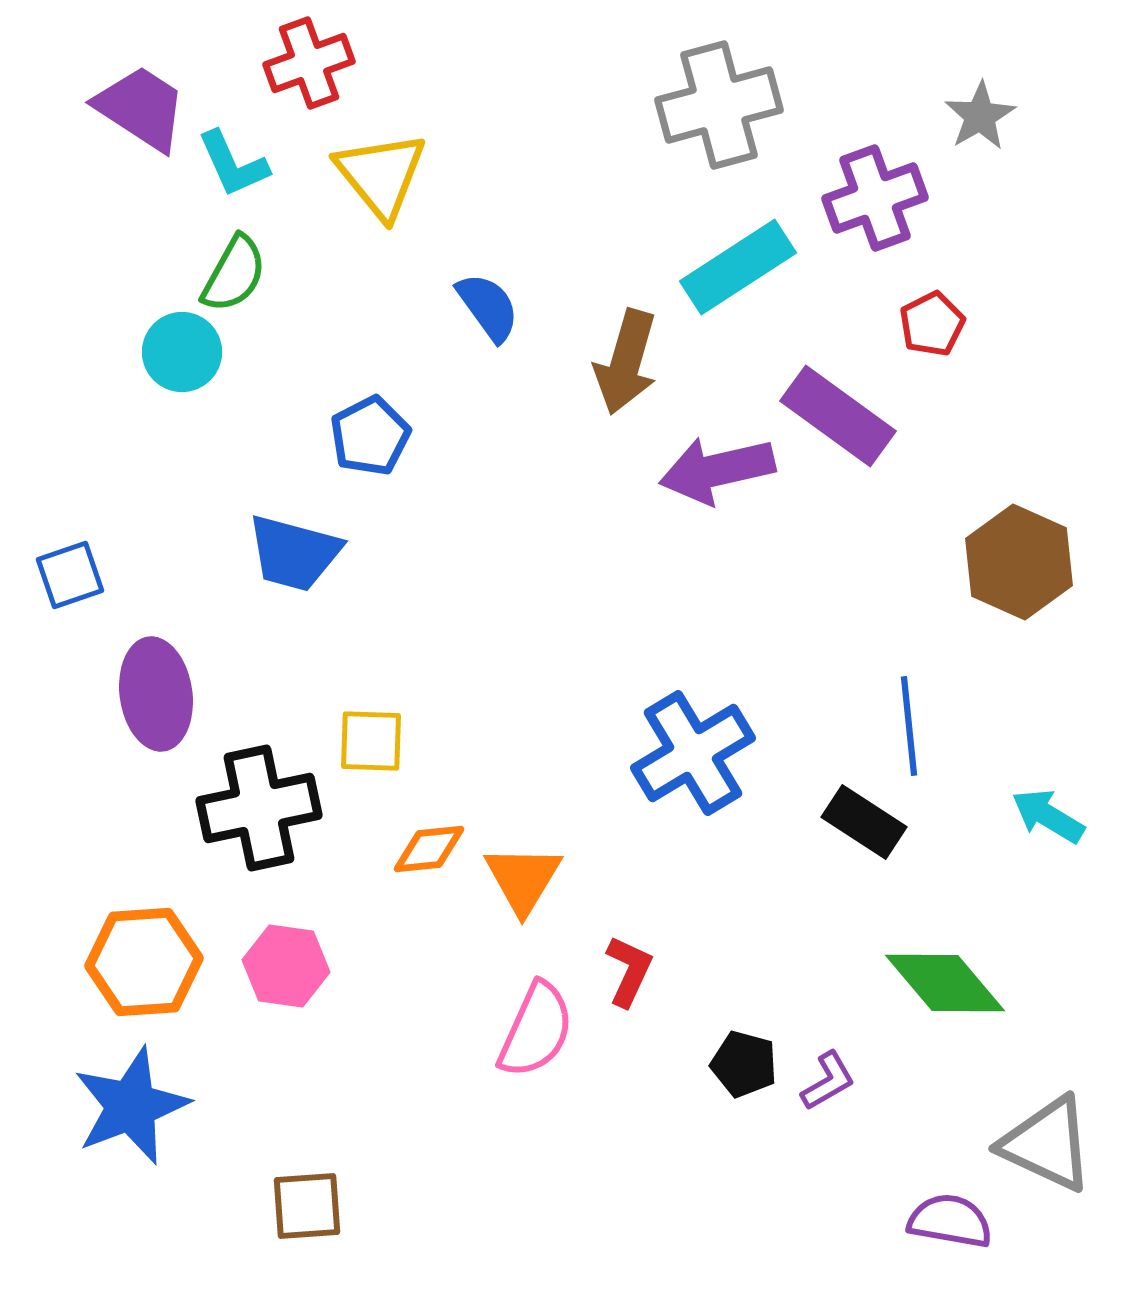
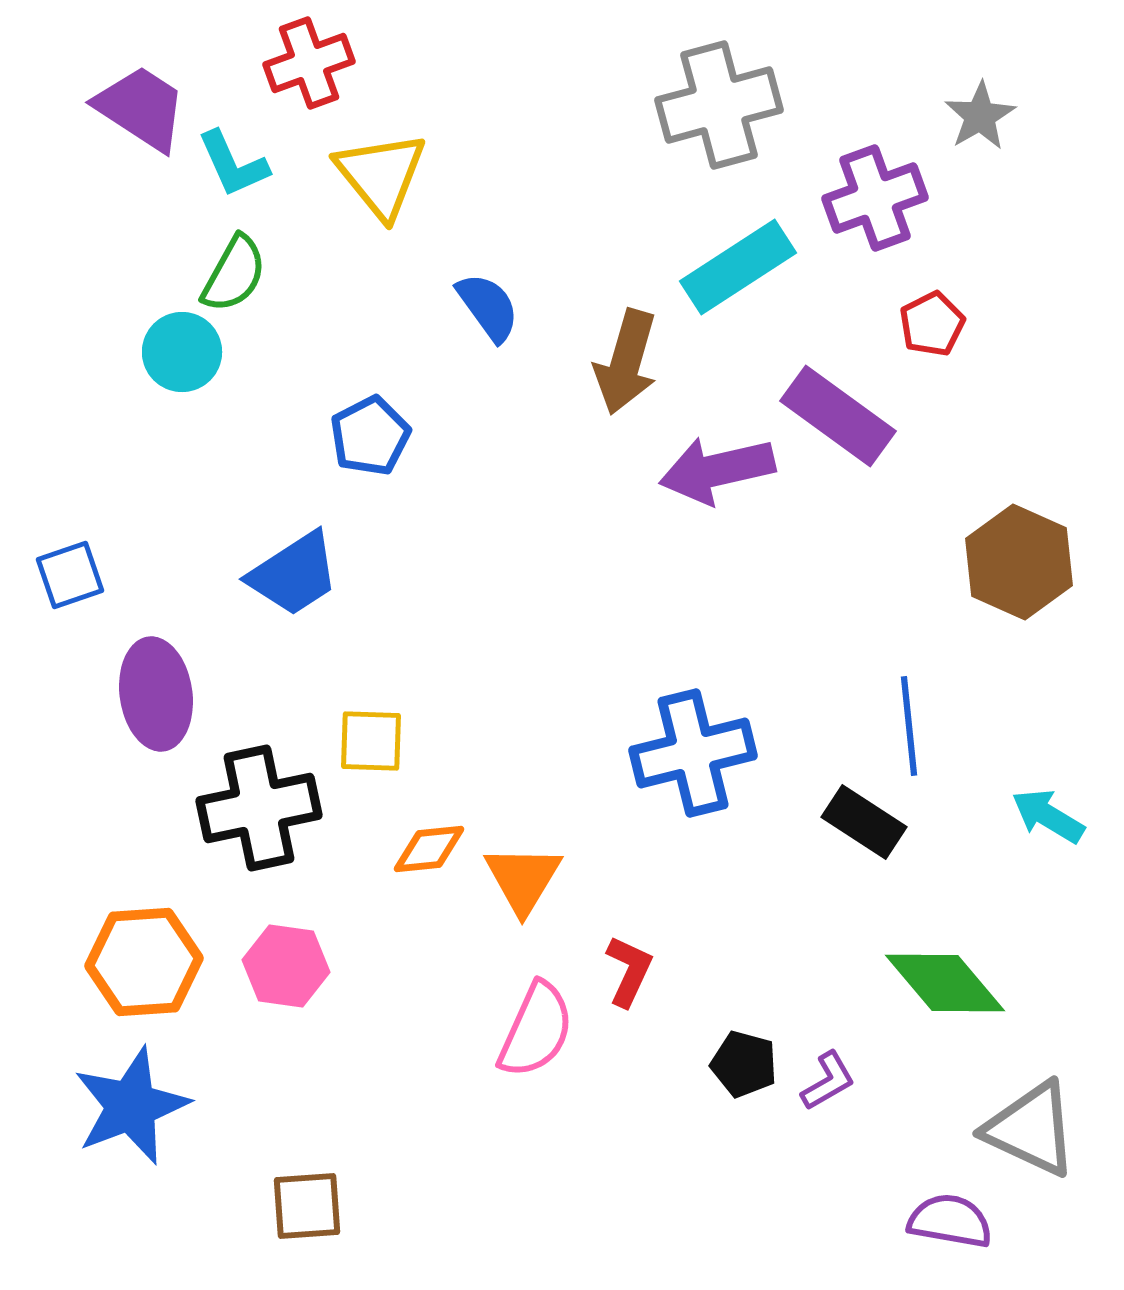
blue trapezoid: moved 21 px down; rotated 48 degrees counterclockwise
blue cross: rotated 17 degrees clockwise
gray triangle: moved 16 px left, 15 px up
